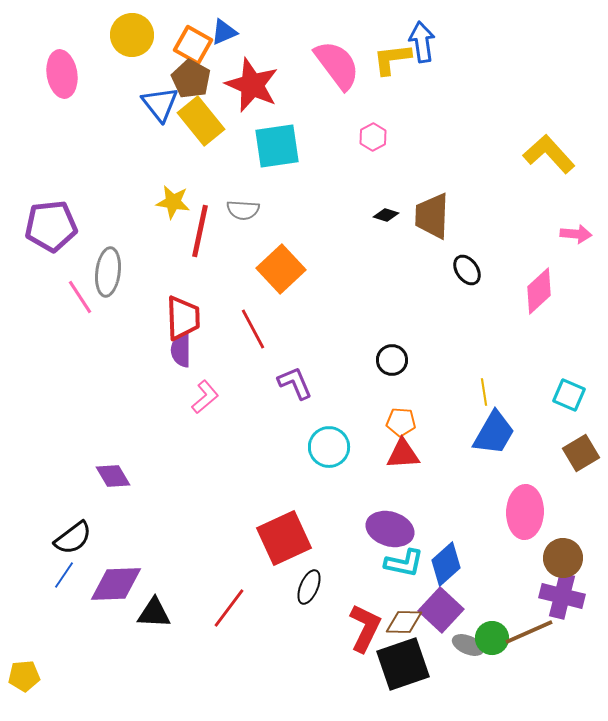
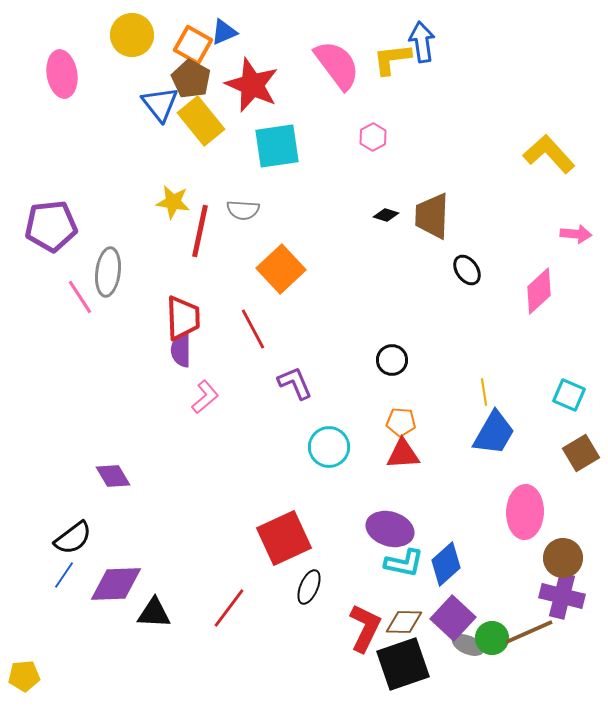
purple square at (441, 610): moved 12 px right, 8 px down
